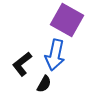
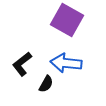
blue arrow: moved 11 px right, 8 px down; rotated 84 degrees clockwise
black semicircle: moved 2 px right
